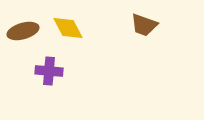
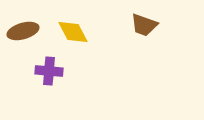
yellow diamond: moved 5 px right, 4 px down
